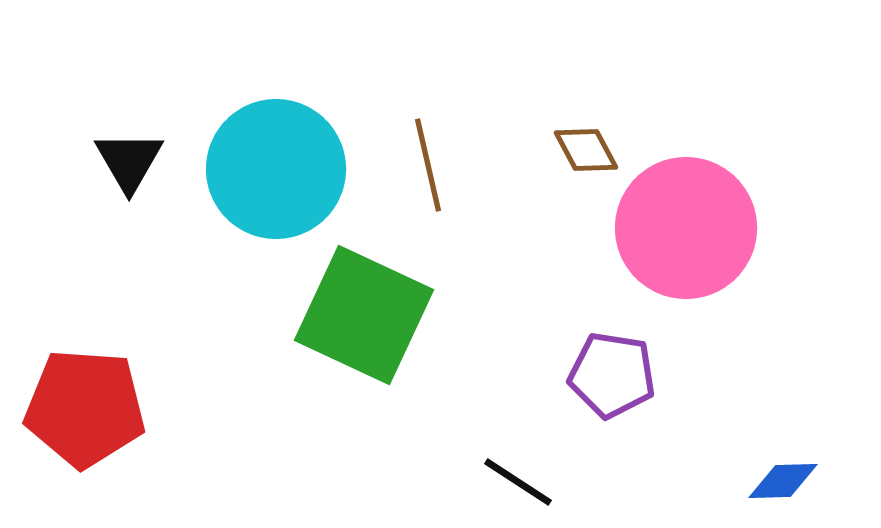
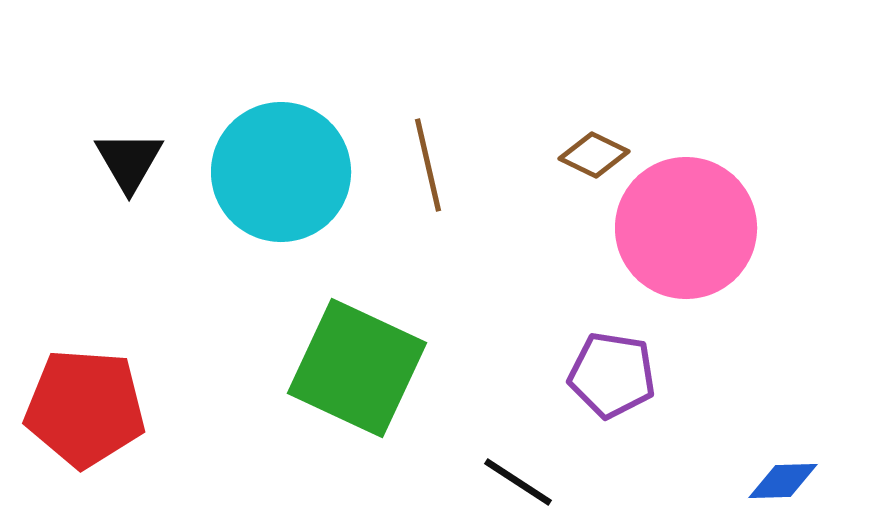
brown diamond: moved 8 px right, 5 px down; rotated 36 degrees counterclockwise
cyan circle: moved 5 px right, 3 px down
green square: moved 7 px left, 53 px down
